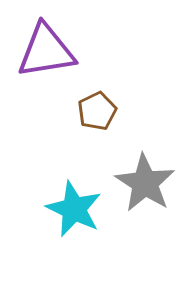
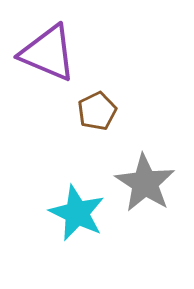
purple triangle: moved 2 px right, 2 px down; rotated 32 degrees clockwise
cyan star: moved 3 px right, 4 px down
